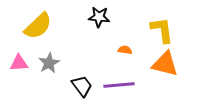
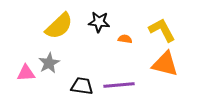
black star: moved 5 px down
yellow semicircle: moved 21 px right
yellow L-shape: rotated 20 degrees counterclockwise
orange semicircle: moved 11 px up
pink triangle: moved 7 px right, 10 px down
black trapezoid: rotated 45 degrees counterclockwise
